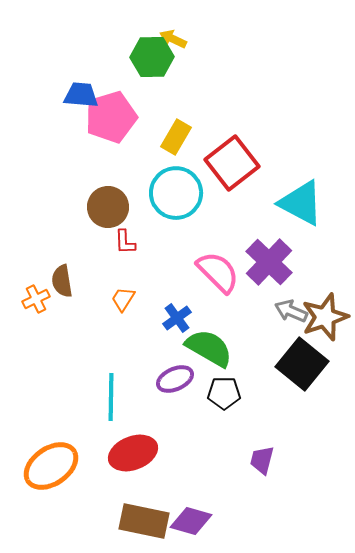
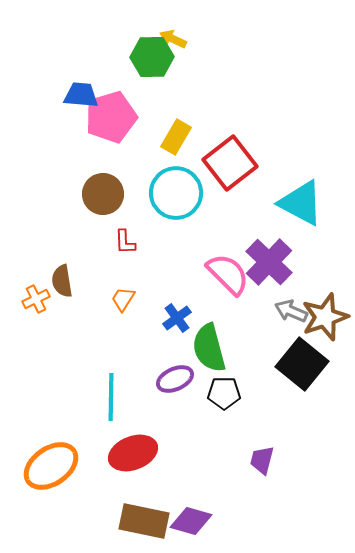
red square: moved 2 px left
brown circle: moved 5 px left, 13 px up
pink semicircle: moved 10 px right, 2 px down
green semicircle: rotated 135 degrees counterclockwise
